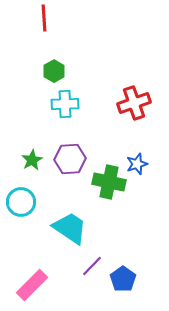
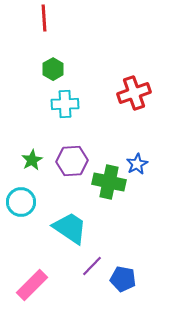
green hexagon: moved 1 px left, 2 px up
red cross: moved 10 px up
purple hexagon: moved 2 px right, 2 px down
blue star: rotated 10 degrees counterclockwise
blue pentagon: rotated 25 degrees counterclockwise
